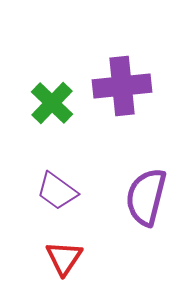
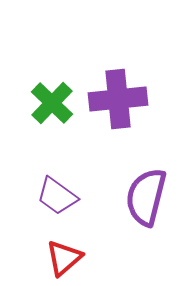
purple cross: moved 4 px left, 13 px down
purple trapezoid: moved 5 px down
red triangle: rotated 15 degrees clockwise
